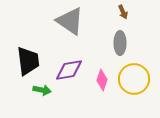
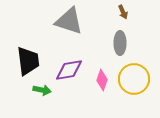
gray triangle: moved 1 px left; rotated 16 degrees counterclockwise
